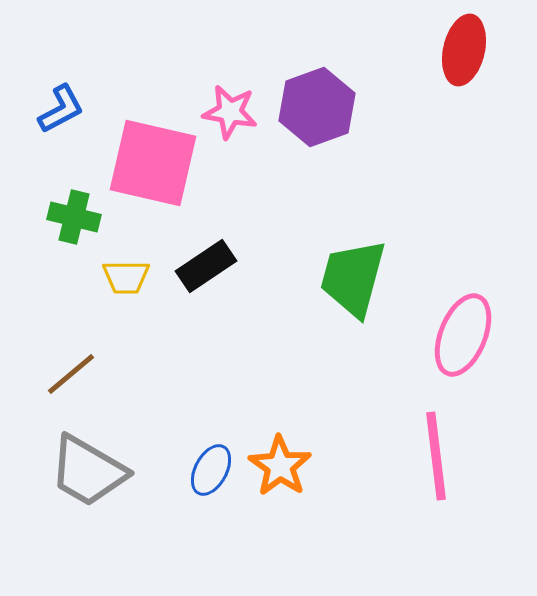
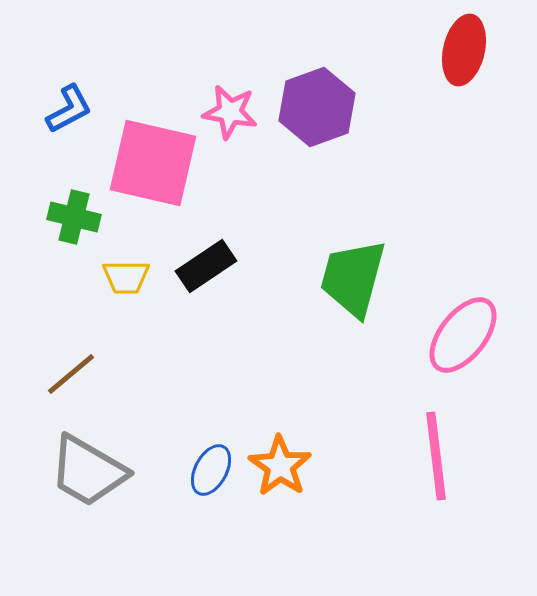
blue L-shape: moved 8 px right
pink ellipse: rotated 16 degrees clockwise
